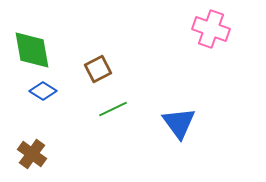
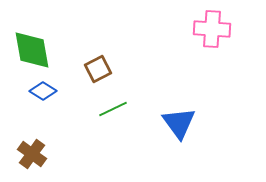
pink cross: moved 1 px right; rotated 15 degrees counterclockwise
